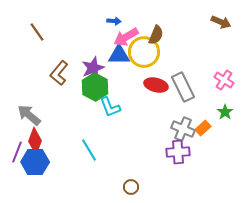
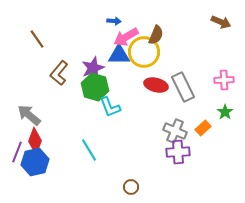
brown line: moved 7 px down
pink cross: rotated 36 degrees counterclockwise
green hexagon: rotated 12 degrees counterclockwise
gray cross: moved 8 px left, 2 px down
blue hexagon: rotated 12 degrees counterclockwise
